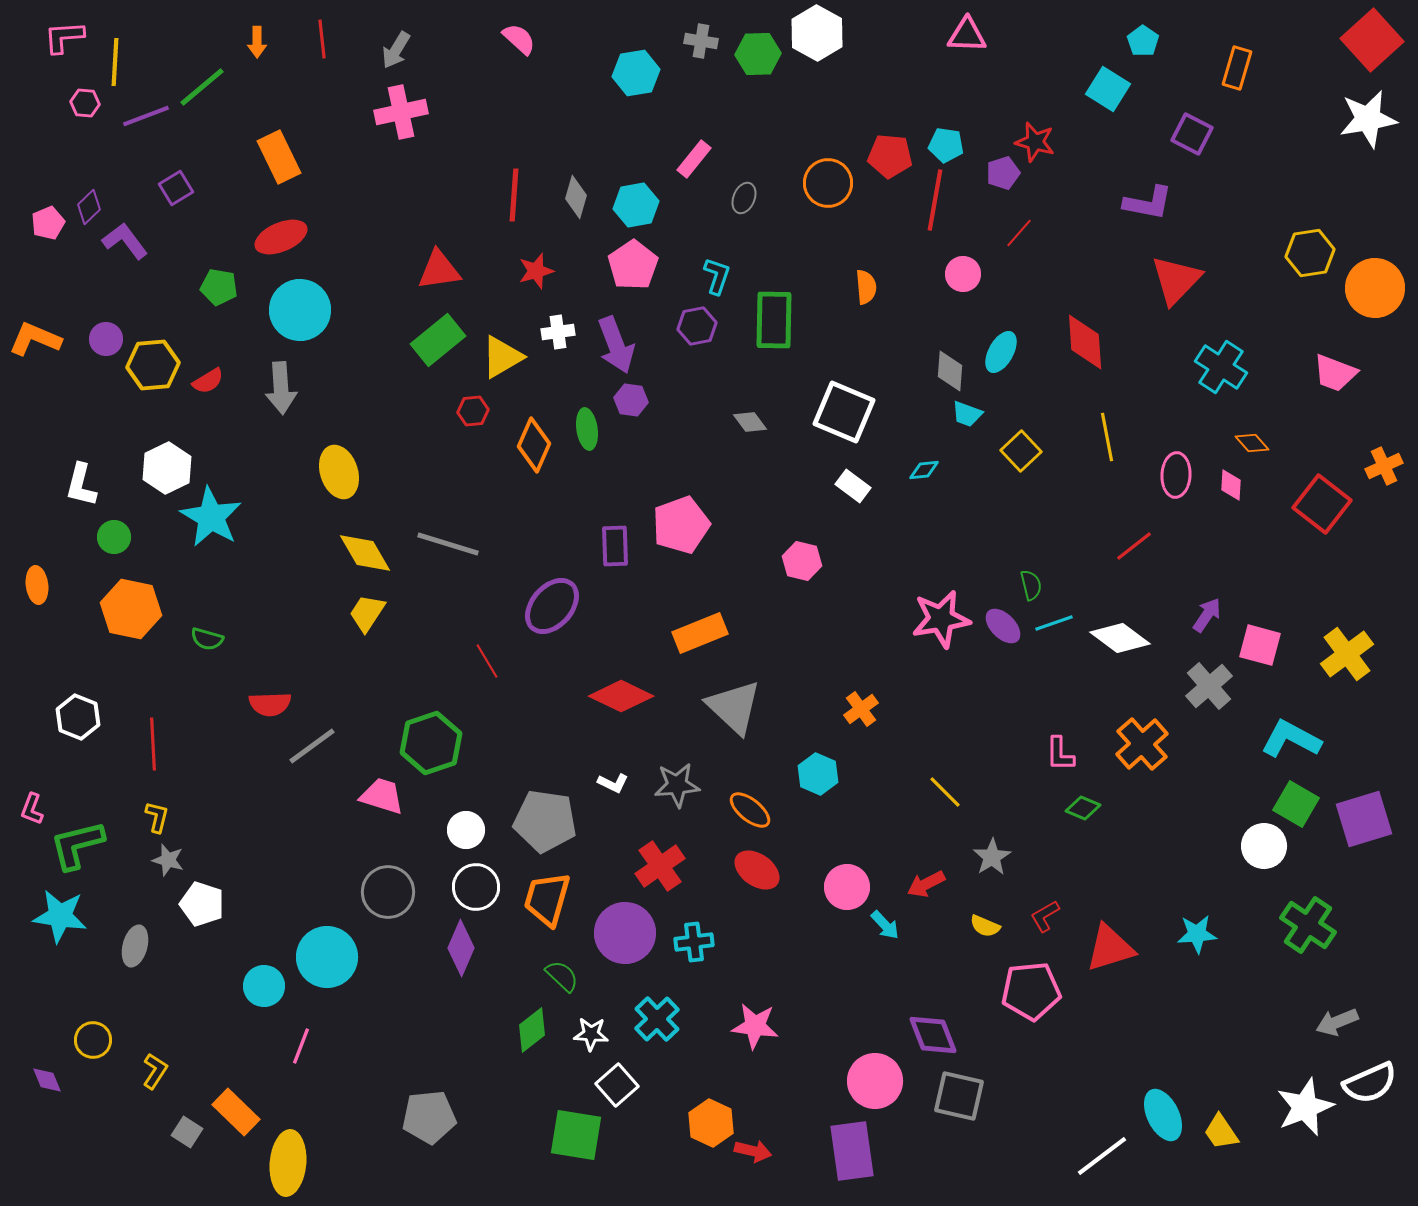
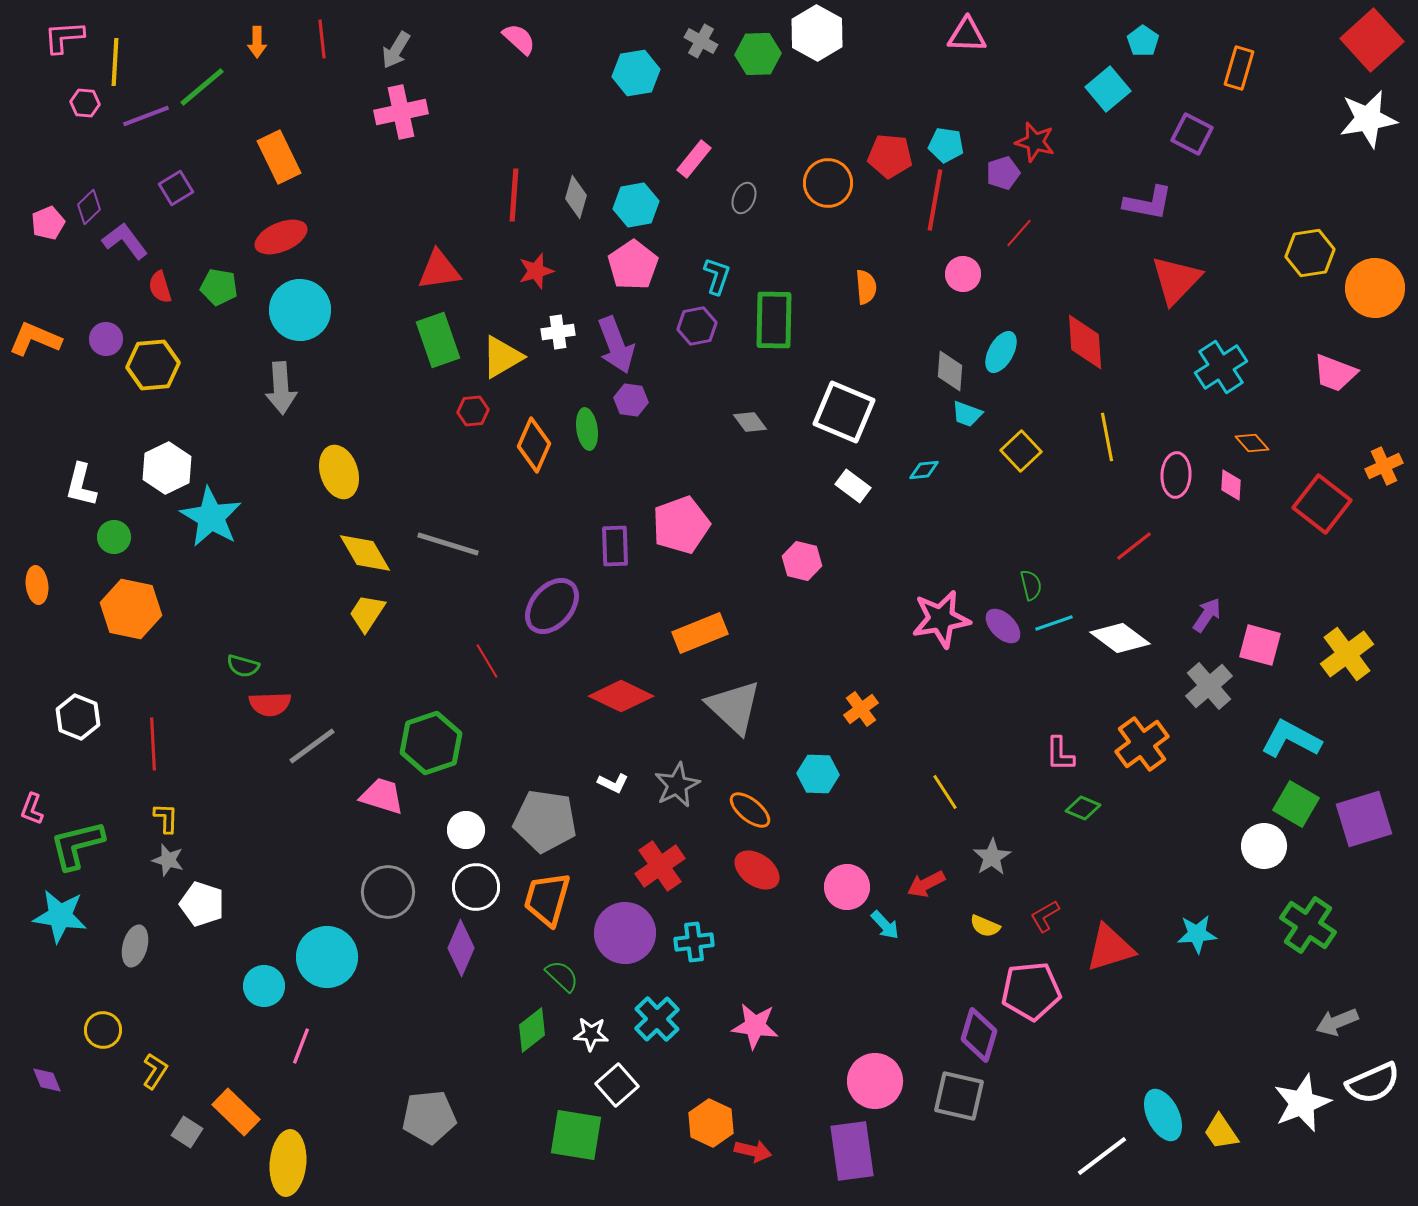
gray cross at (701, 41): rotated 20 degrees clockwise
orange rectangle at (1237, 68): moved 2 px right
cyan square at (1108, 89): rotated 18 degrees clockwise
green rectangle at (438, 340): rotated 70 degrees counterclockwise
cyan cross at (1221, 367): rotated 24 degrees clockwise
red semicircle at (208, 381): moved 48 px left, 94 px up; rotated 104 degrees clockwise
green semicircle at (207, 639): moved 36 px right, 27 px down
orange cross at (1142, 744): rotated 6 degrees clockwise
cyan hexagon at (818, 774): rotated 21 degrees counterclockwise
gray star at (677, 785): rotated 21 degrees counterclockwise
yellow line at (945, 792): rotated 12 degrees clockwise
yellow L-shape at (157, 817): moved 9 px right, 1 px down; rotated 12 degrees counterclockwise
purple diamond at (933, 1035): moved 46 px right; rotated 38 degrees clockwise
yellow circle at (93, 1040): moved 10 px right, 10 px up
white semicircle at (1370, 1083): moved 3 px right
white star at (1305, 1107): moved 3 px left, 4 px up
